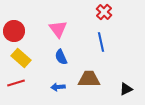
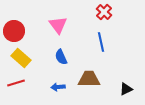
pink triangle: moved 4 px up
